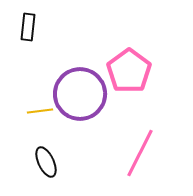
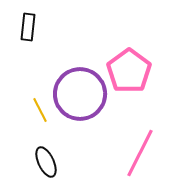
yellow line: moved 1 px up; rotated 70 degrees clockwise
